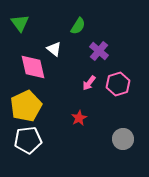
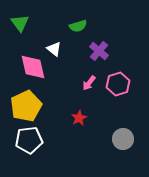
green semicircle: rotated 42 degrees clockwise
white pentagon: moved 1 px right
